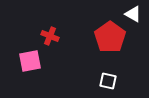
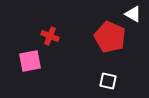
red pentagon: rotated 12 degrees counterclockwise
